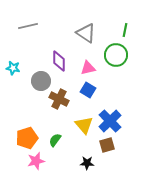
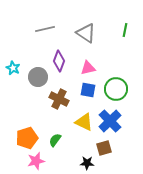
gray line: moved 17 px right, 3 px down
green circle: moved 34 px down
purple diamond: rotated 20 degrees clockwise
cyan star: rotated 16 degrees clockwise
gray circle: moved 3 px left, 4 px up
blue square: rotated 21 degrees counterclockwise
yellow triangle: moved 3 px up; rotated 24 degrees counterclockwise
brown square: moved 3 px left, 3 px down
